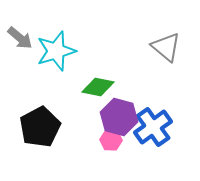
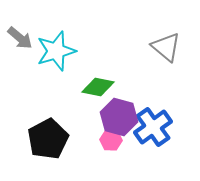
black pentagon: moved 8 px right, 12 px down
